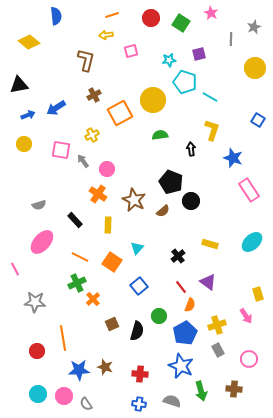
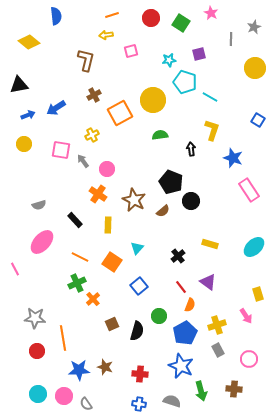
cyan ellipse at (252, 242): moved 2 px right, 5 px down
gray star at (35, 302): moved 16 px down
